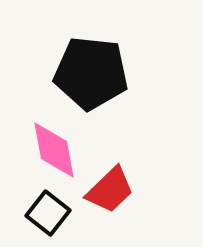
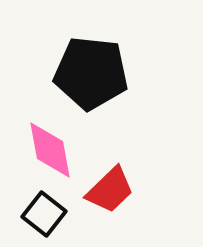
pink diamond: moved 4 px left
black square: moved 4 px left, 1 px down
